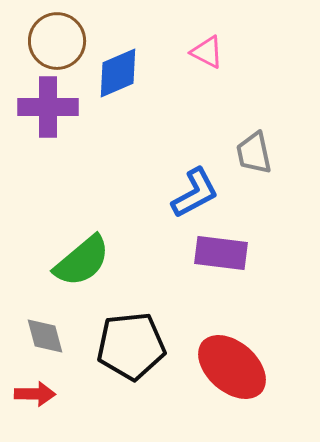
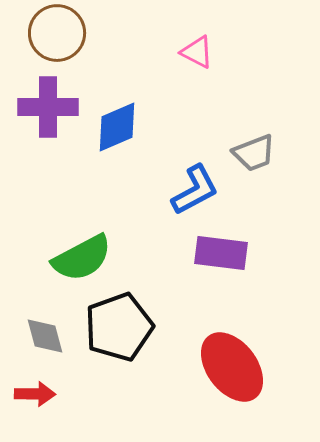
brown circle: moved 8 px up
pink triangle: moved 10 px left
blue diamond: moved 1 px left, 54 px down
gray trapezoid: rotated 99 degrees counterclockwise
blue L-shape: moved 3 px up
green semicircle: moved 3 px up; rotated 12 degrees clockwise
black pentagon: moved 12 px left, 19 px up; rotated 14 degrees counterclockwise
red ellipse: rotated 12 degrees clockwise
